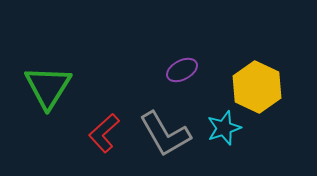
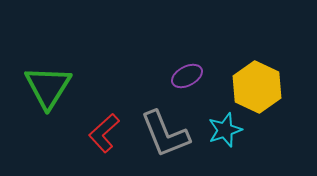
purple ellipse: moved 5 px right, 6 px down
cyan star: moved 1 px right, 2 px down
gray L-shape: rotated 8 degrees clockwise
